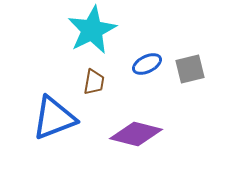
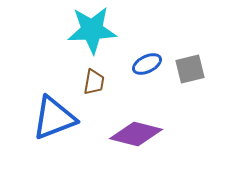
cyan star: rotated 24 degrees clockwise
